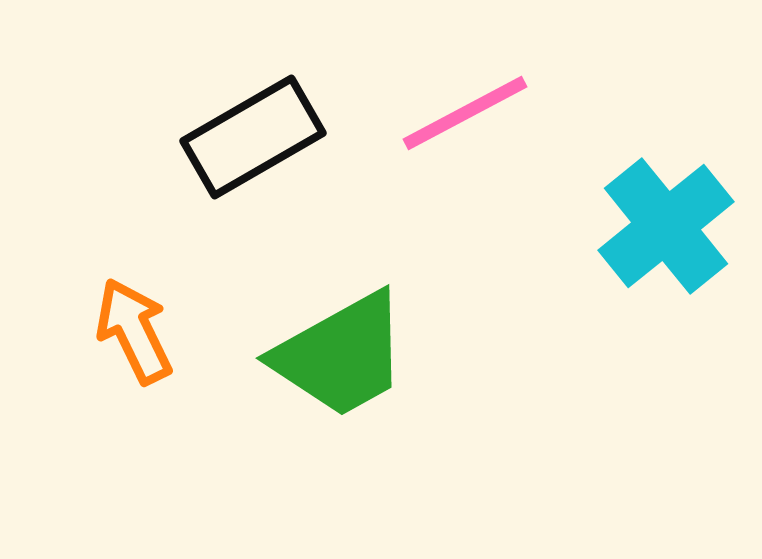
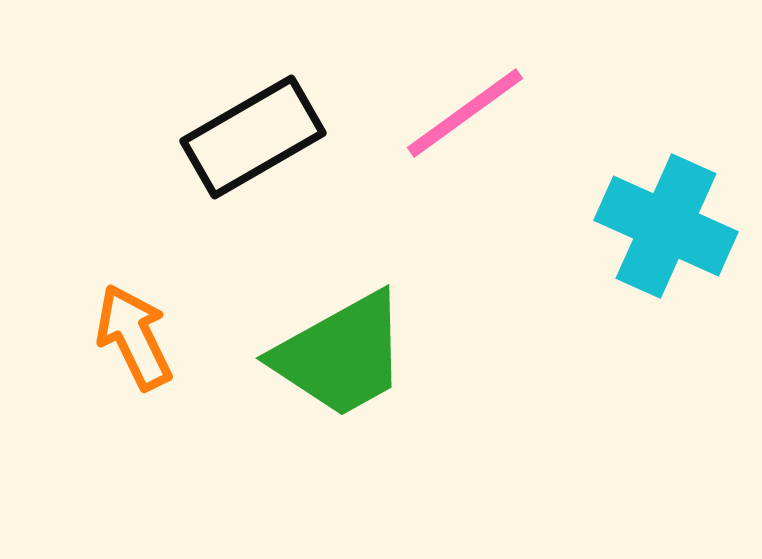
pink line: rotated 8 degrees counterclockwise
cyan cross: rotated 27 degrees counterclockwise
orange arrow: moved 6 px down
